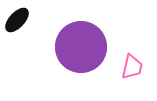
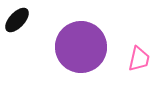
pink trapezoid: moved 7 px right, 8 px up
